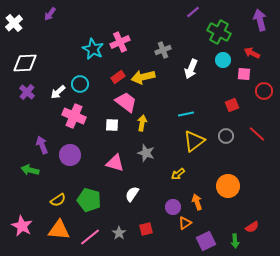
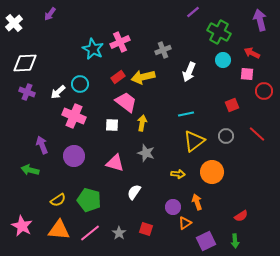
white arrow at (191, 69): moved 2 px left, 3 px down
pink square at (244, 74): moved 3 px right
purple cross at (27, 92): rotated 21 degrees counterclockwise
purple circle at (70, 155): moved 4 px right, 1 px down
yellow arrow at (178, 174): rotated 136 degrees counterclockwise
orange circle at (228, 186): moved 16 px left, 14 px up
white semicircle at (132, 194): moved 2 px right, 2 px up
red semicircle at (252, 227): moved 11 px left, 11 px up
red square at (146, 229): rotated 32 degrees clockwise
pink line at (90, 237): moved 4 px up
